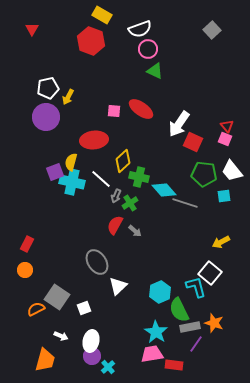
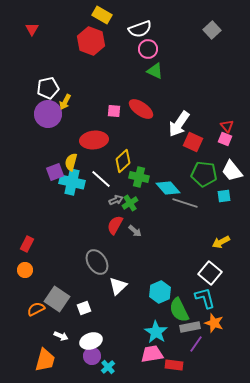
yellow arrow at (68, 97): moved 3 px left, 5 px down
purple circle at (46, 117): moved 2 px right, 3 px up
cyan diamond at (164, 190): moved 4 px right, 2 px up
gray arrow at (116, 196): moved 4 px down; rotated 136 degrees counterclockwise
cyan L-shape at (196, 287): moved 9 px right, 11 px down
gray square at (57, 297): moved 2 px down
white ellipse at (91, 341): rotated 60 degrees clockwise
